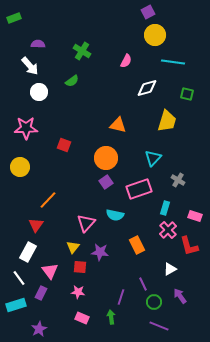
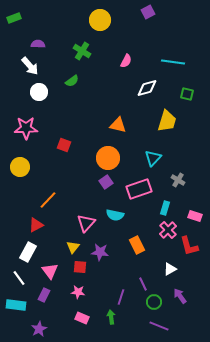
yellow circle at (155, 35): moved 55 px left, 15 px up
orange circle at (106, 158): moved 2 px right
red triangle at (36, 225): rotated 28 degrees clockwise
purple rectangle at (41, 293): moved 3 px right, 2 px down
cyan rectangle at (16, 305): rotated 24 degrees clockwise
